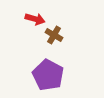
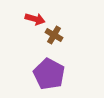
purple pentagon: moved 1 px right, 1 px up
